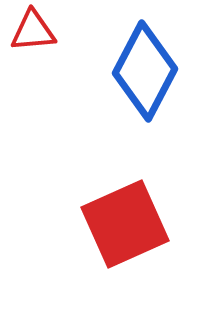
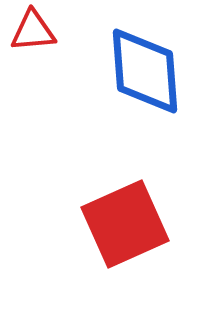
blue diamond: rotated 32 degrees counterclockwise
